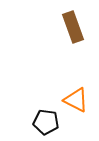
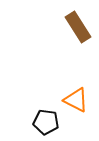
brown rectangle: moved 5 px right; rotated 12 degrees counterclockwise
